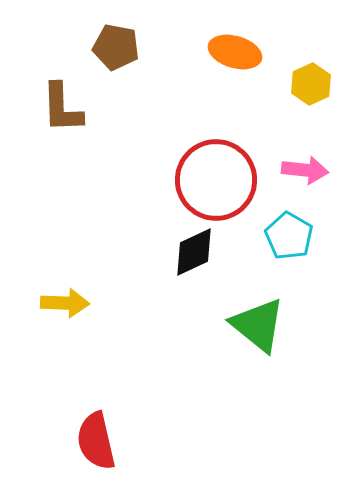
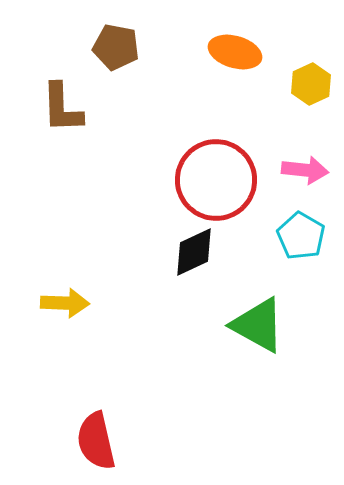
cyan pentagon: moved 12 px right
green triangle: rotated 10 degrees counterclockwise
